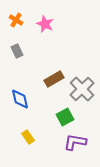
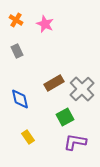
brown rectangle: moved 4 px down
